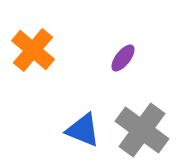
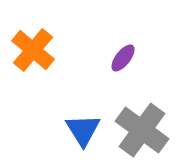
blue triangle: rotated 36 degrees clockwise
